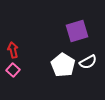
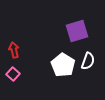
red arrow: moved 1 px right
white semicircle: moved 1 px up; rotated 42 degrees counterclockwise
pink square: moved 4 px down
